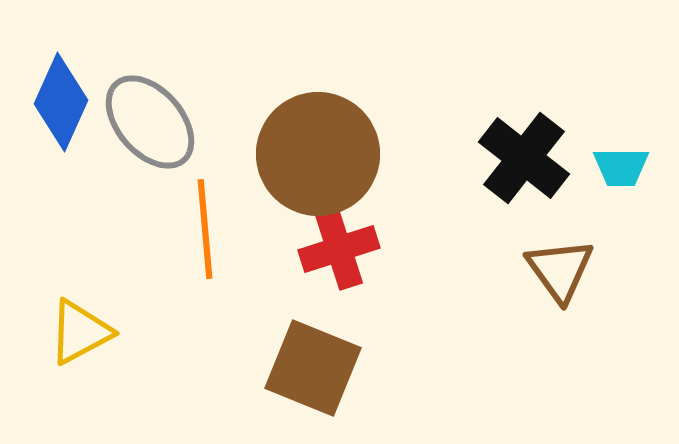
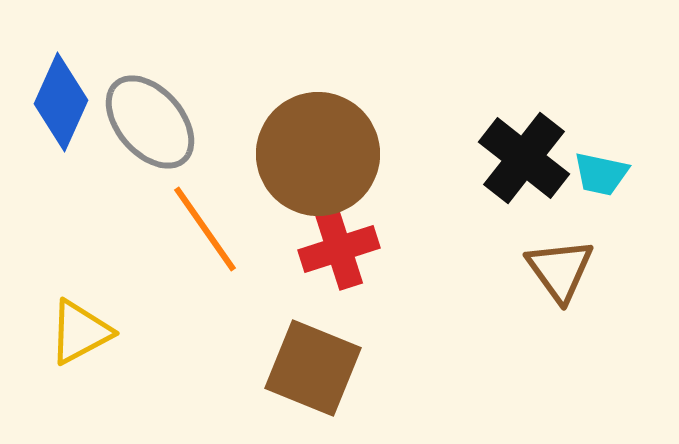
cyan trapezoid: moved 20 px left, 7 px down; rotated 12 degrees clockwise
orange line: rotated 30 degrees counterclockwise
